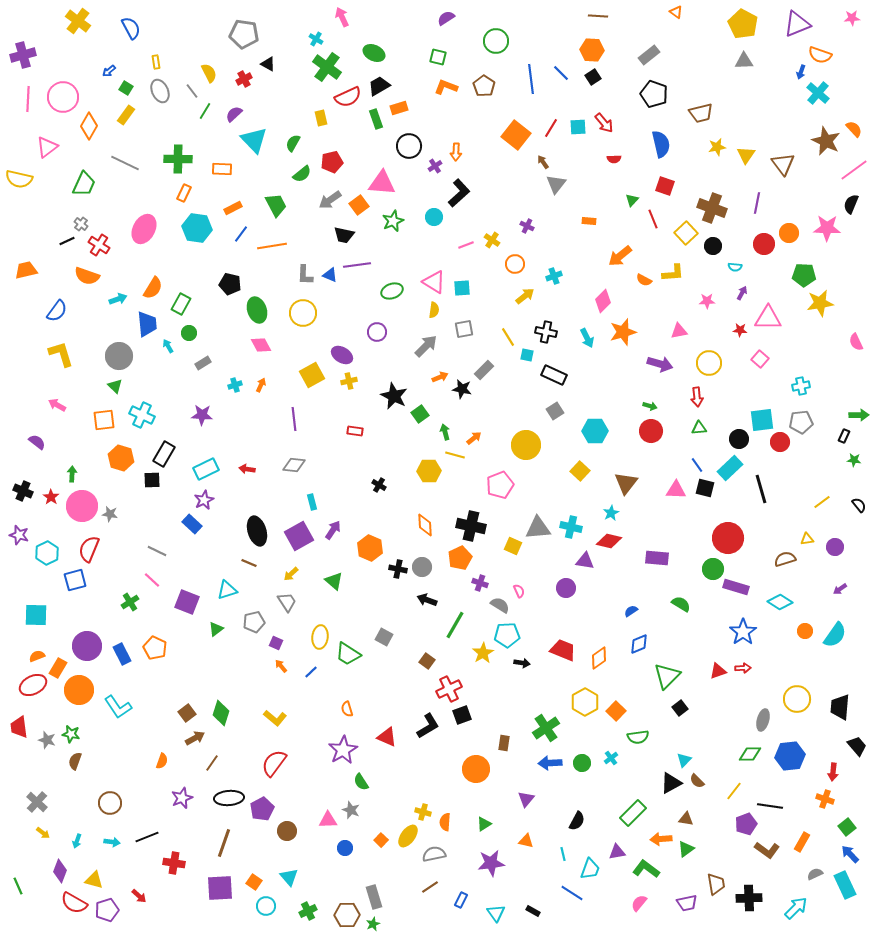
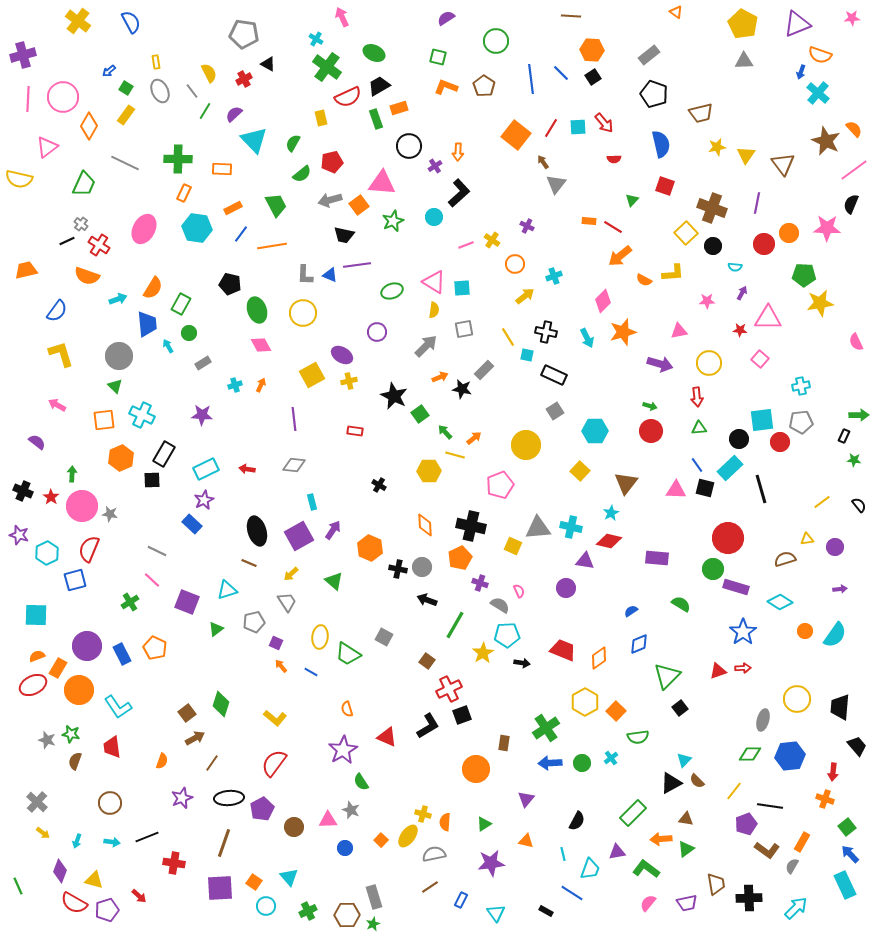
brown line at (598, 16): moved 27 px left
blue semicircle at (131, 28): moved 6 px up
orange arrow at (456, 152): moved 2 px right
gray arrow at (330, 200): rotated 20 degrees clockwise
red line at (653, 219): moved 40 px left, 8 px down; rotated 36 degrees counterclockwise
green arrow at (445, 432): rotated 28 degrees counterclockwise
orange hexagon at (121, 458): rotated 20 degrees clockwise
purple arrow at (840, 589): rotated 152 degrees counterclockwise
blue line at (311, 672): rotated 72 degrees clockwise
green diamond at (221, 713): moved 9 px up
red trapezoid at (19, 727): moved 93 px right, 20 px down
yellow cross at (423, 812): moved 2 px down
brown circle at (287, 831): moved 7 px right, 4 px up
gray semicircle at (815, 874): moved 23 px left, 8 px up; rotated 35 degrees counterclockwise
pink semicircle at (639, 903): moved 9 px right
black rectangle at (533, 911): moved 13 px right
